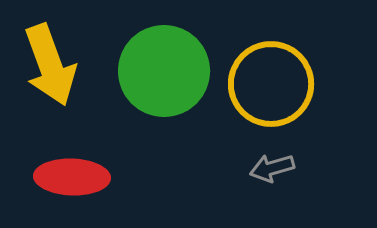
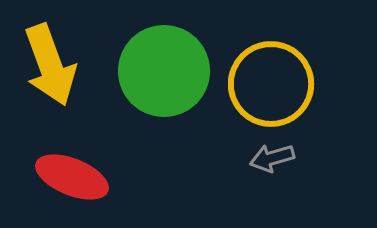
gray arrow: moved 10 px up
red ellipse: rotated 20 degrees clockwise
